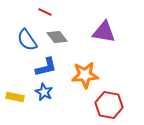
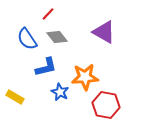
red line: moved 3 px right, 2 px down; rotated 72 degrees counterclockwise
purple triangle: rotated 20 degrees clockwise
blue semicircle: moved 1 px up
orange star: moved 2 px down
blue star: moved 16 px right
yellow rectangle: rotated 18 degrees clockwise
red hexagon: moved 3 px left
